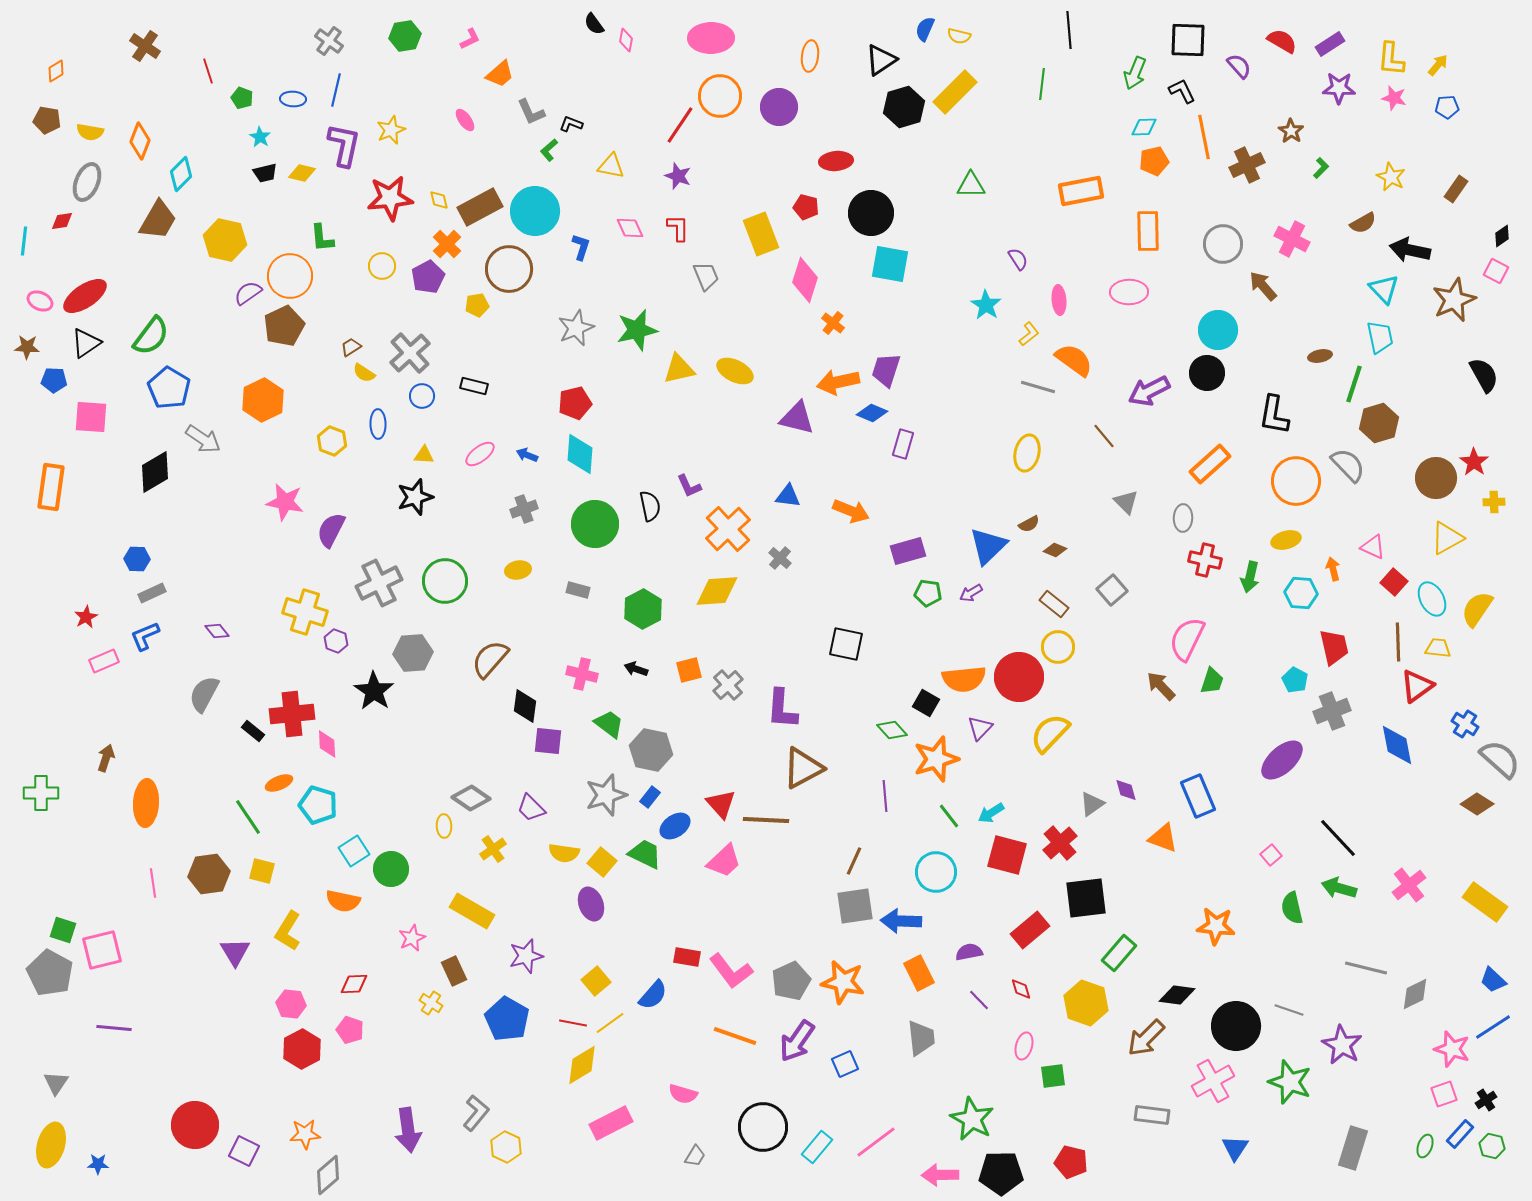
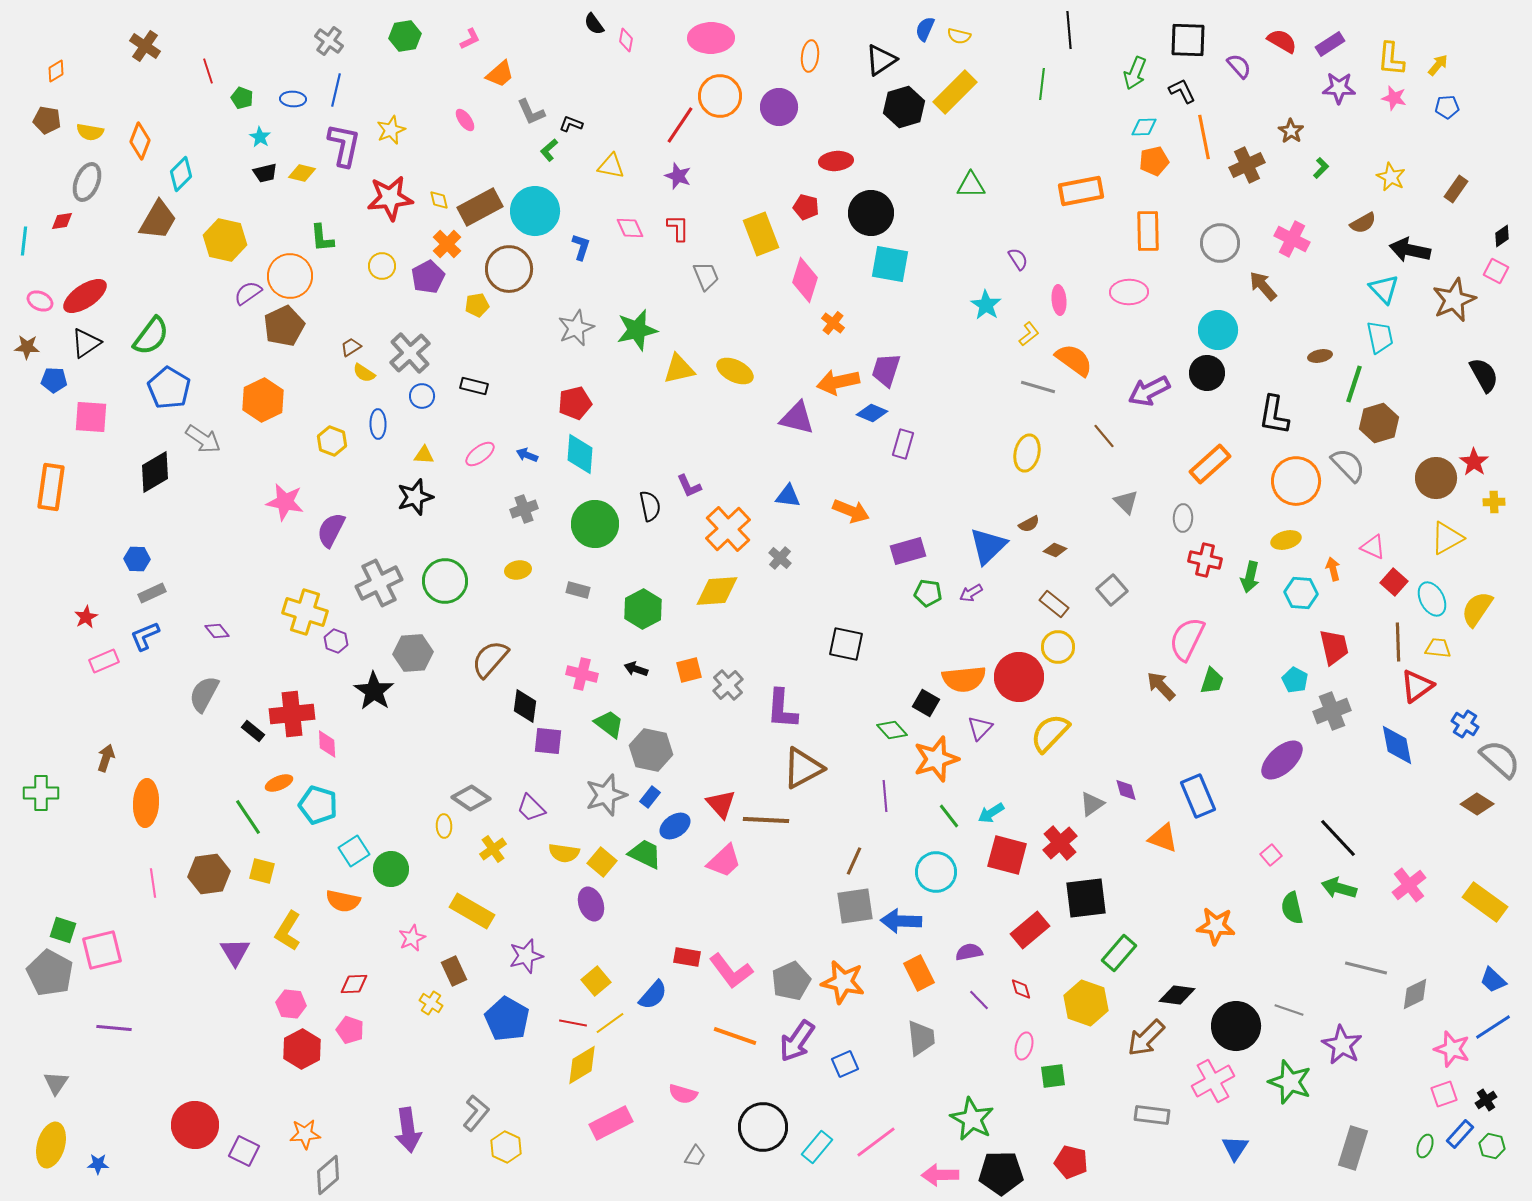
gray circle at (1223, 244): moved 3 px left, 1 px up
